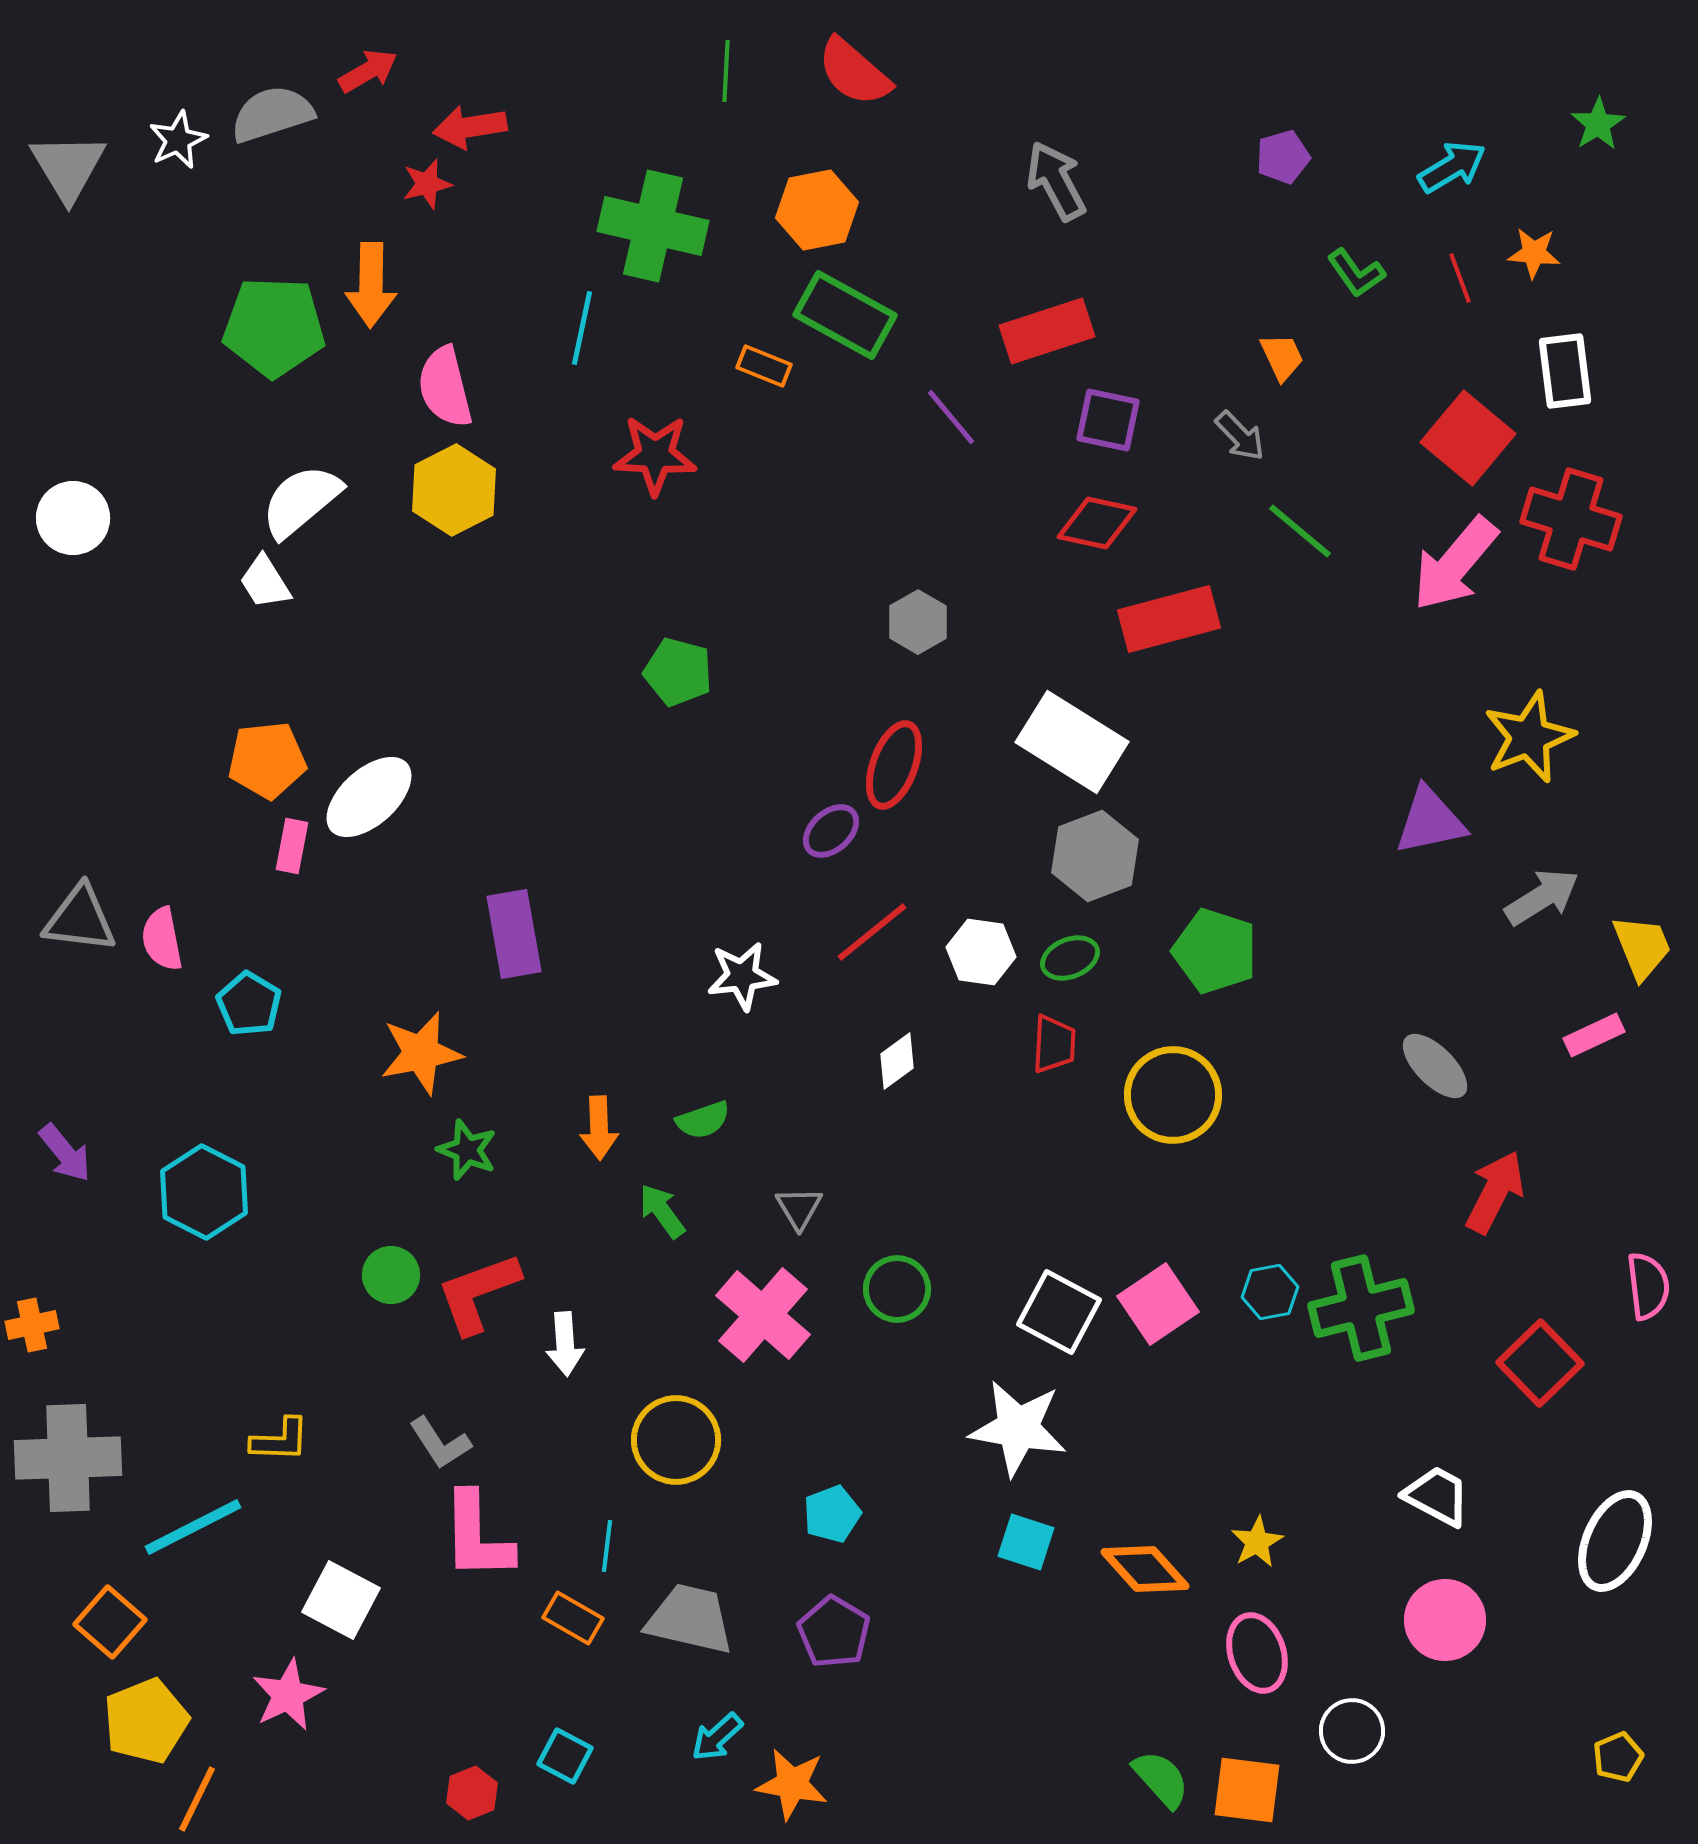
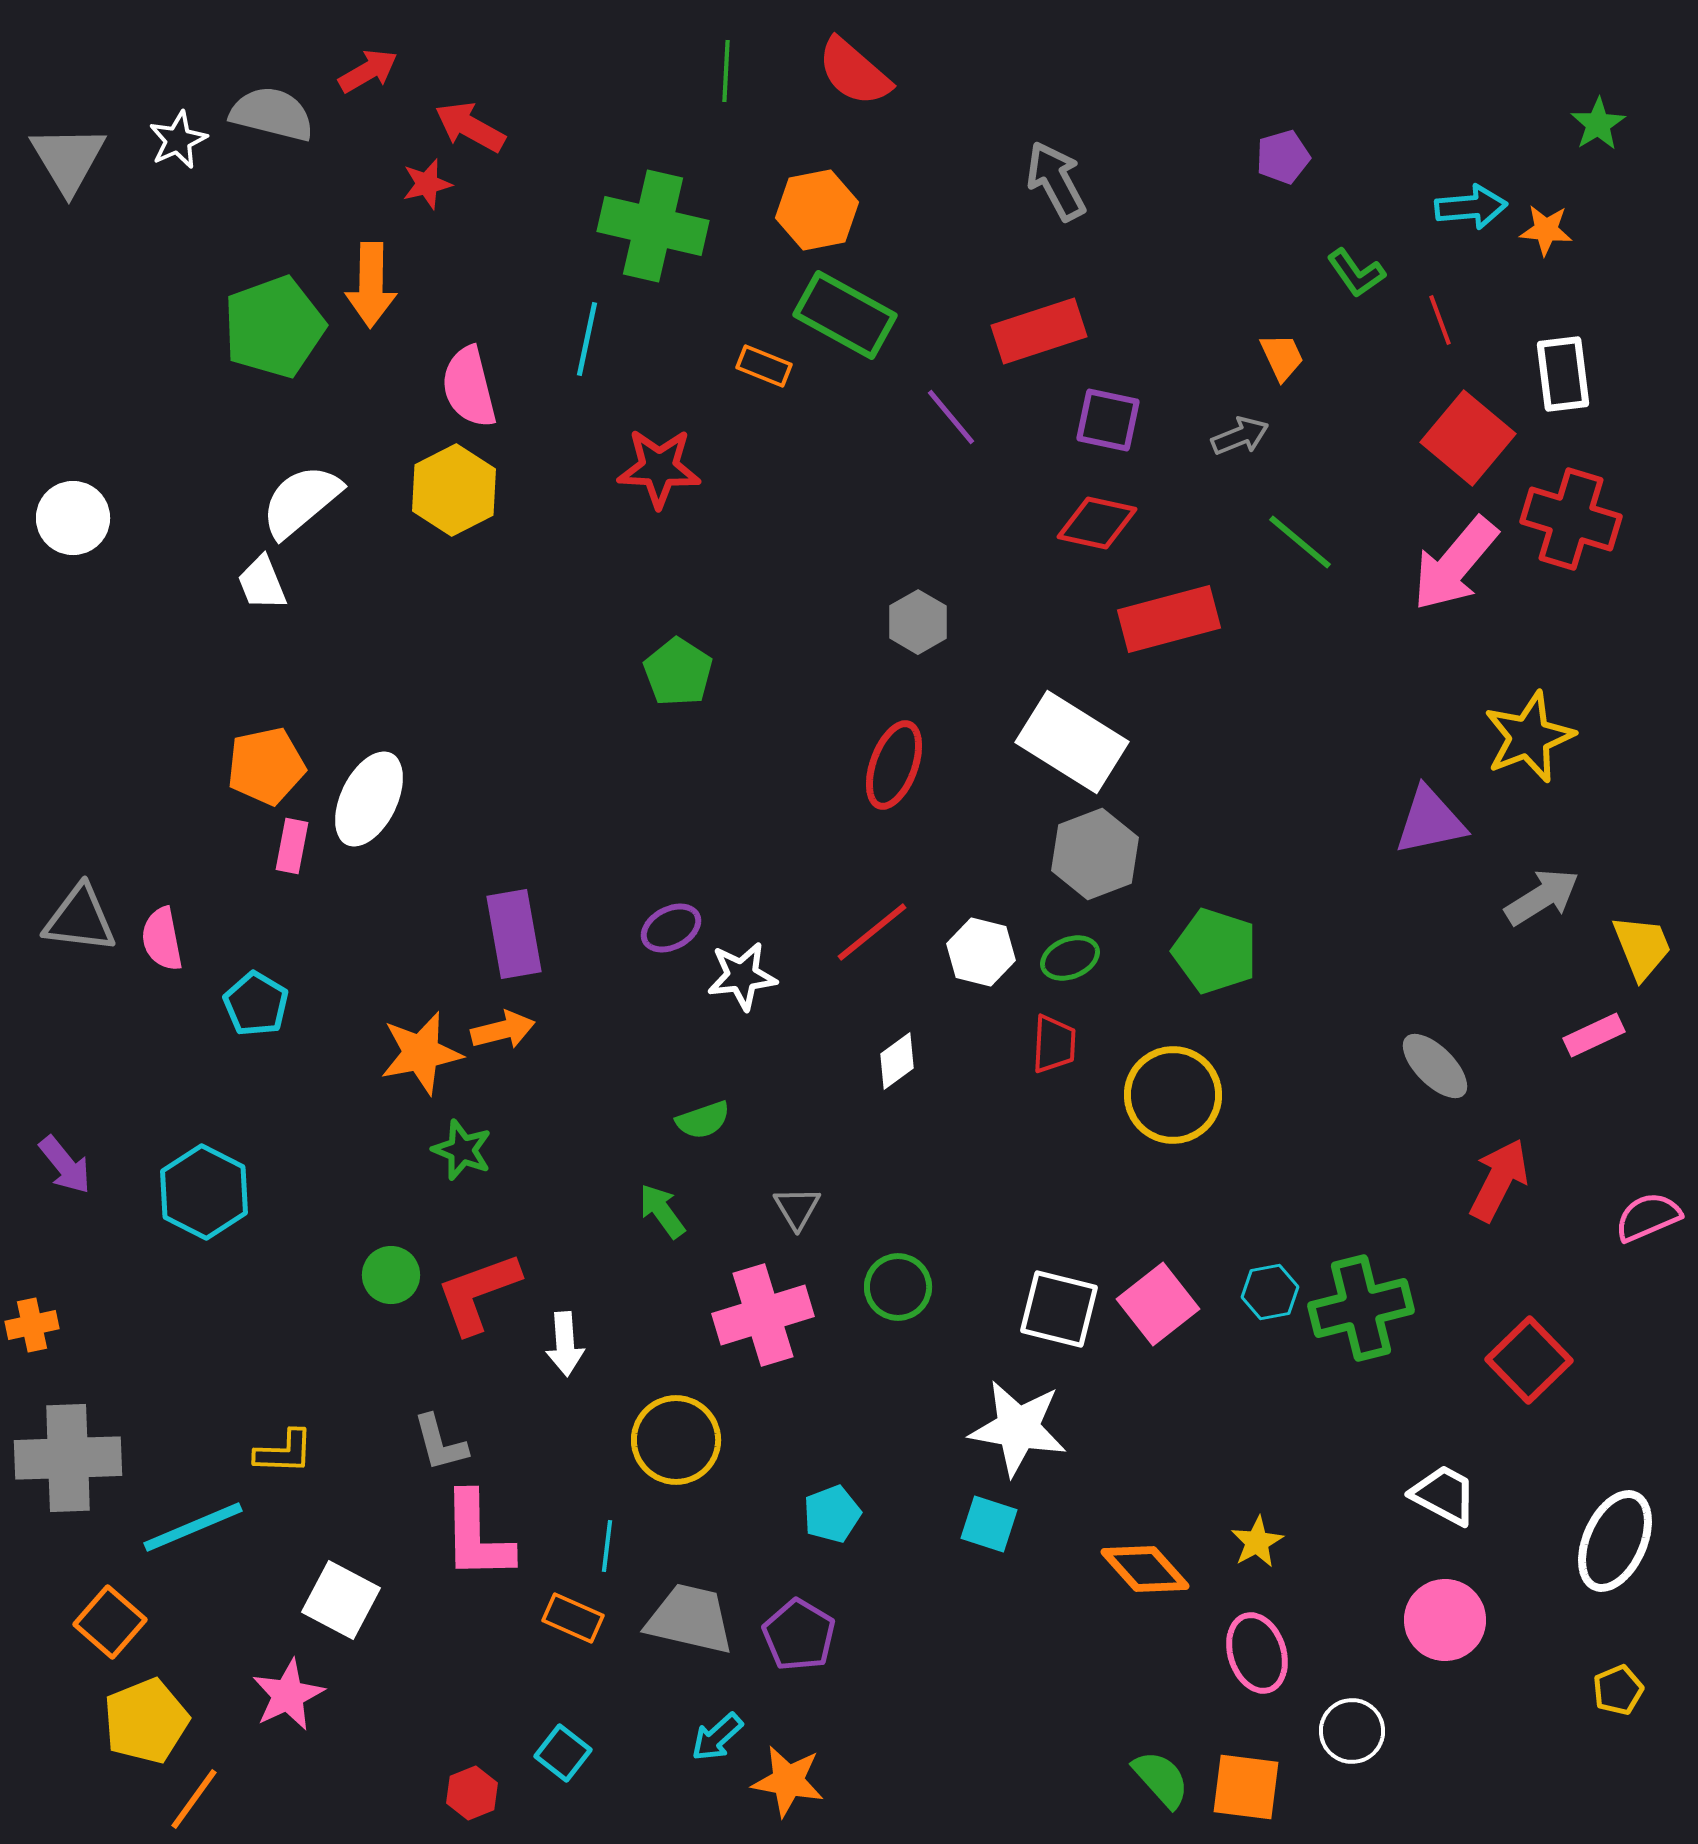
gray semicircle at (272, 114): rotated 32 degrees clockwise
red arrow at (470, 127): rotated 38 degrees clockwise
gray triangle at (68, 167): moved 8 px up
cyan arrow at (1452, 167): moved 19 px right, 40 px down; rotated 26 degrees clockwise
orange star at (1534, 253): moved 12 px right, 23 px up
red line at (1460, 278): moved 20 px left, 42 px down
green pentagon at (274, 327): rotated 22 degrees counterclockwise
cyan line at (582, 328): moved 5 px right, 11 px down
red rectangle at (1047, 331): moved 8 px left
white rectangle at (1565, 371): moved 2 px left, 3 px down
pink semicircle at (445, 387): moved 24 px right
gray arrow at (1240, 436): rotated 68 degrees counterclockwise
red star at (655, 455): moved 4 px right, 13 px down
green line at (1300, 531): moved 11 px down
white trapezoid at (265, 582): moved 3 px left, 1 px down; rotated 10 degrees clockwise
green pentagon at (678, 672): rotated 18 degrees clockwise
orange pentagon at (267, 760): moved 1 px left, 6 px down; rotated 6 degrees counterclockwise
white ellipse at (369, 797): moved 2 px down; rotated 22 degrees counterclockwise
purple ellipse at (831, 831): moved 160 px left, 97 px down; rotated 14 degrees clockwise
gray hexagon at (1095, 856): moved 2 px up
white hexagon at (981, 952): rotated 6 degrees clockwise
cyan pentagon at (249, 1004): moved 7 px right
orange arrow at (599, 1128): moved 96 px left, 98 px up; rotated 102 degrees counterclockwise
green star at (467, 1150): moved 5 px left
purple arrow at (65, 1153): moved 12 px down
red arrow at (1495, 1192): moved 4 px right, 12 px up
gray triangle at (799, 1208): moved 2 px left
pink semicircle at (1648, 1286): moved 69 px up; rotated 106 degrees counterclockwise
green circle at (897, 1289): moved 1 px right, 2 px up
pink square at (1158, 1304): rotated 4 degrees counterclockwise
white square at (1059, 1312): moved 3 px up; rotated 14 degrees counterclockwise
pink cross at (763, 1315): rotated 32 degrees clockwise
red square at (1540, 1363): moved 11 px left, 3 px up
yellow L-shape at (280, 1440): moved 4 px right, 12 px down
gray L-shape at (440, 1443): rotated 18 degrees clockwise
white trapezoid at (1437, 1496): moved 7 px right, 1 px up
cyan line at (193, 1527): rotated 4 degrees clockwise
cyan square at (1026, 1542): moved 37 px left, 18 px up
orange rectangle at (573, 1618): rotated 6 degrees counterclockwise
purple pentagon at (834, 1632): moved 35 px left, 3 px down
cyan square at (565, 1756): moved 2 px left, 3 px up; rotated 10 degrees clockwise
yellow pentagon at (1618, 1757): moved 67 px up
orange star at (792, 1784): moved 4 px left, 3 px up
orange square at (1247, 1790): moved 1 px left, 3 px up
orange line at (197, 1799): moved 3 px left; rotated 10 degrees clockwise
